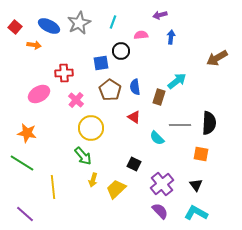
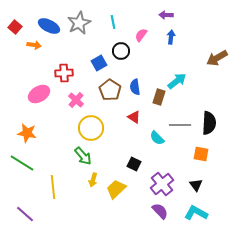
purple arrow: moved 6 px right; rotated 16 degrees clockwise
cyan line: rotated 32 degrees counterclockwise
pink semicircle: rotated 48 degrees counterclockwise
blue square: moved 2 px left; rotated 21 degrees counterclockwise
